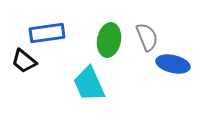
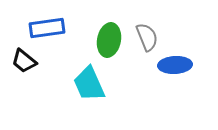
blue rectangle: moved 5 px up
blue ellipse: moved 2 px right, 1 px down; rotated 16 degrees counterclockwise
